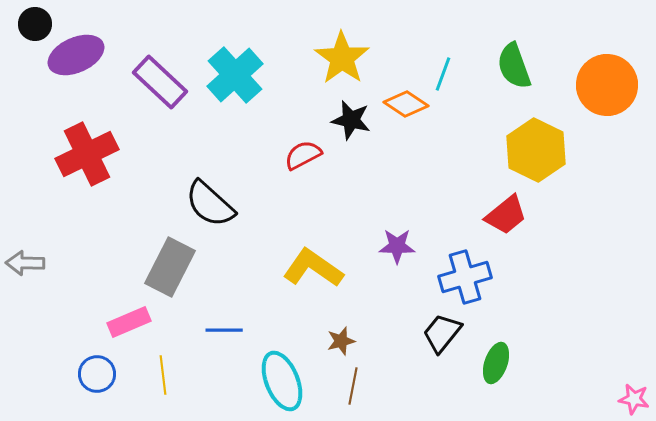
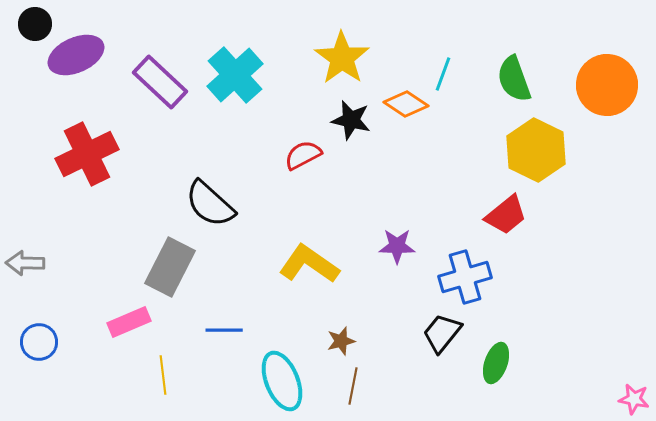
green semicircle: moved 13 px down
yellow L-shape: moved 4 px left, 4 px up
blue circle: moved 58 px left, 32 px up
